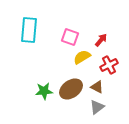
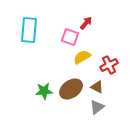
red arrow: moved 15 px left, 17 px up
